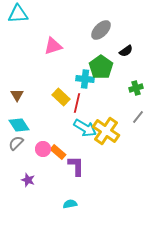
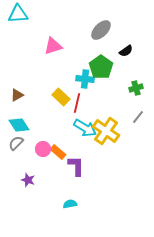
brown triangle: rotated 32 degrees clockwise
